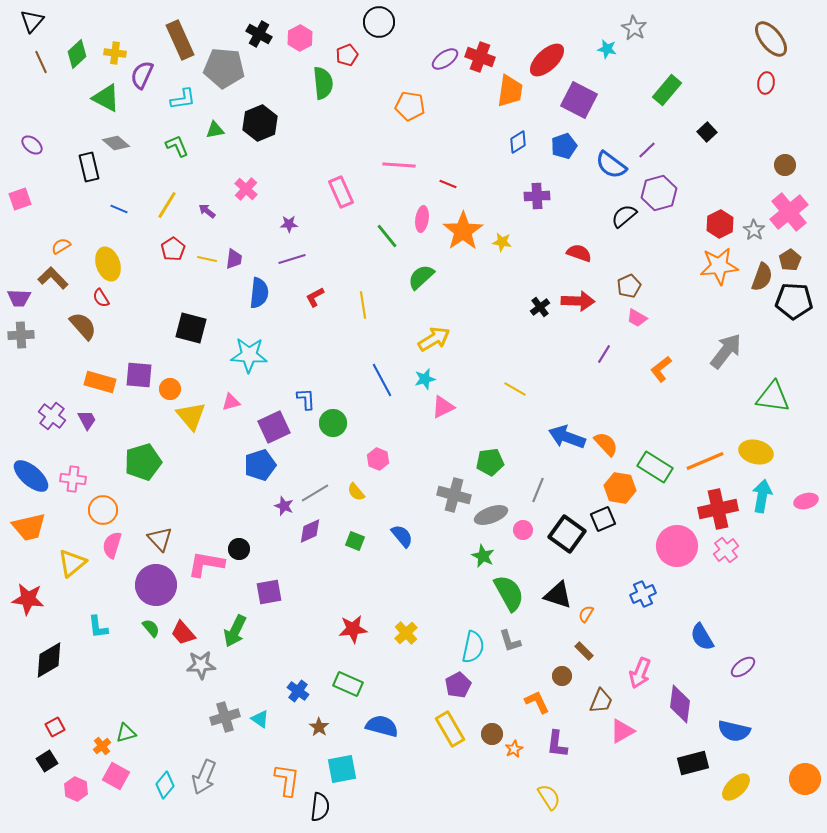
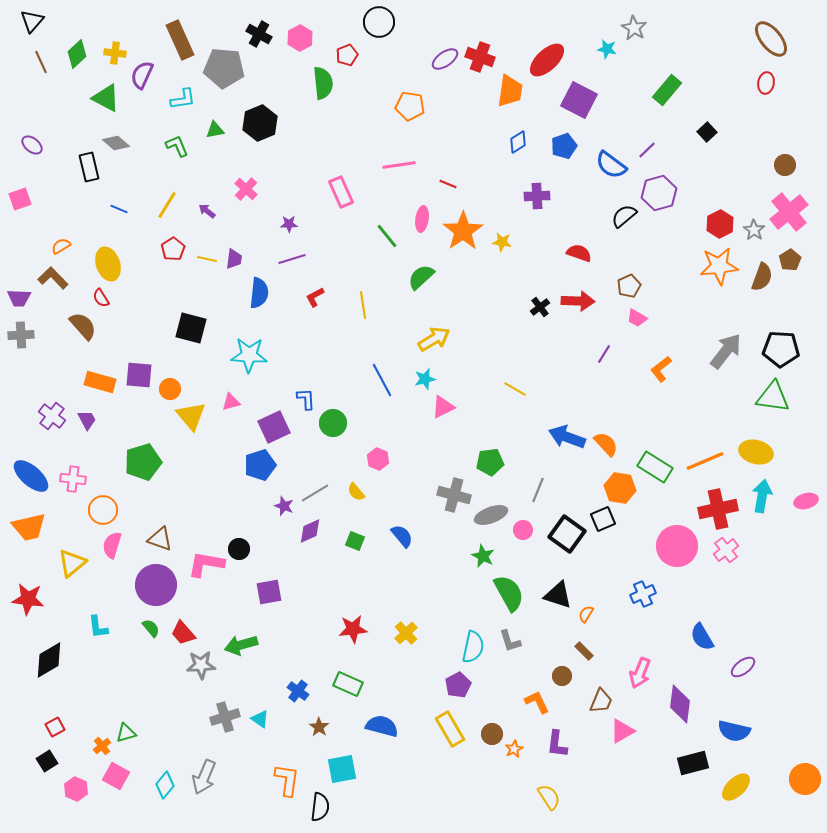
pink line at (399, 165): rotated 12 degrees counterclockwise
black pentagon at (794, 301): moved 13 px left, 48 px down
brown triangle at (160, 539): rotated 28 degrees counterclockwise
green arrow at (235, 631): moved 6 px right, 14 px down; rotated 48 degrees clockwise
